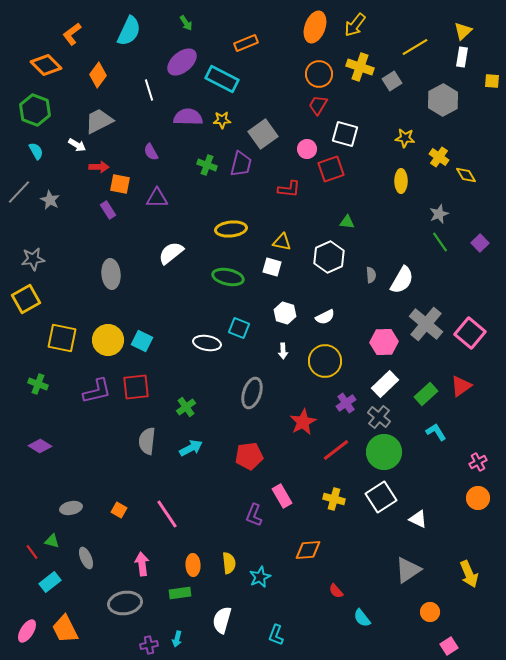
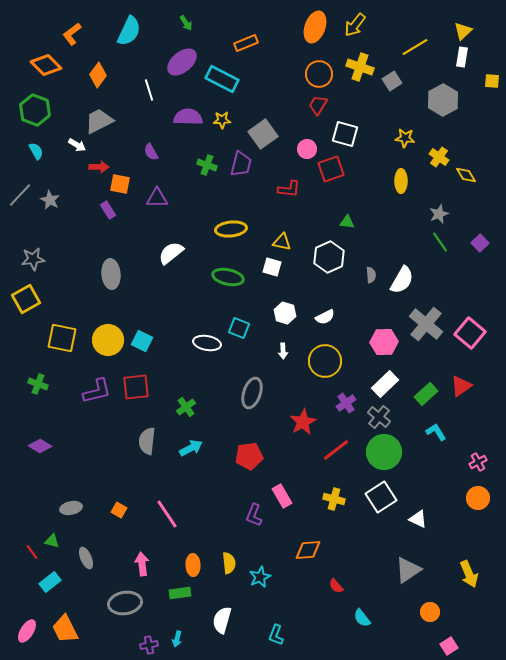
gray line at (19, 192): moved 1 px right, 3 px down
red semicircle at (336, 591): moved 5 px up
